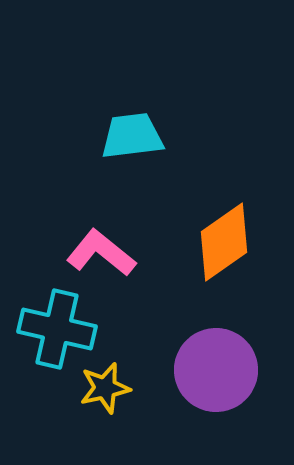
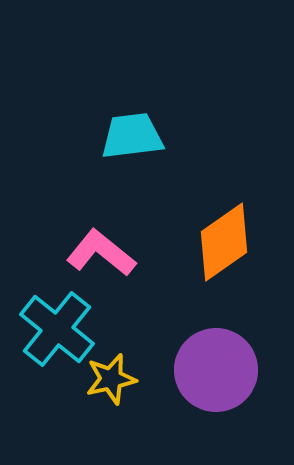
cyan cross: rotated 26 degrees clockwise
yellow star: moved 6 px right, 9 px up
